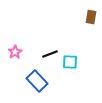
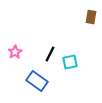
black line: rotated 42 degrees counterclockwise
cyan square: rotated 14 degrees counterclockwise
blue rectangle: rotated 10 degrees counterclockwise
